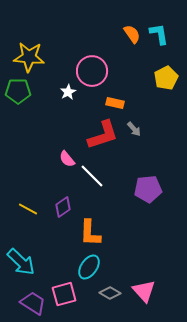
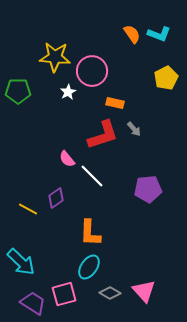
cyan L-shape: rotated 120 degrees clockwise
yellow star: moved 26 px right
purple diamond: moved 7 px left, 9 px up
